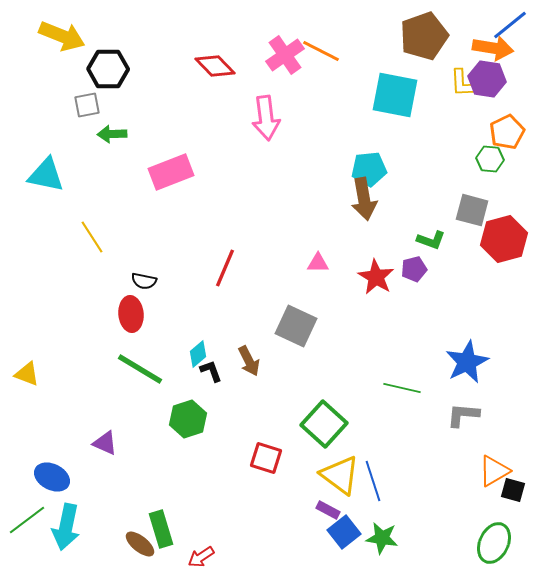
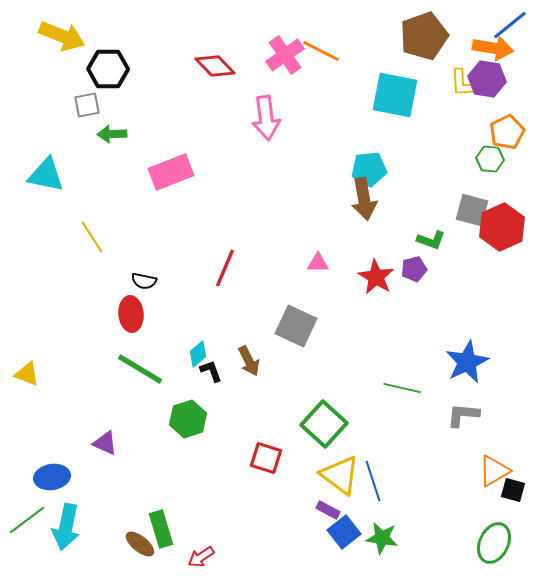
red hexagon at (504, 239): moved 2 px left, 12 px up; rotated 9 degrees counterclockwise
blue ellipse at (52, 477): rotated 36 degrees counterclockwise
